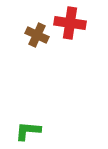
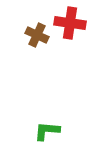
green L-shape: moved 19 px right
